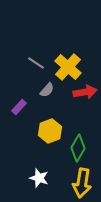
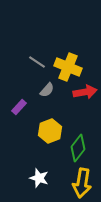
gray line: moved 1 px right, 1 px up
yellow cross: rotated 20 degrees counterclockwise
green diamond: rotated 8 degrees clockwise
